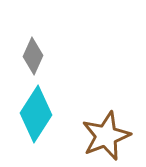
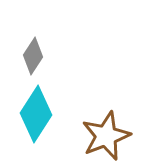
gray diamond: rotated 9 degrees clockwise
